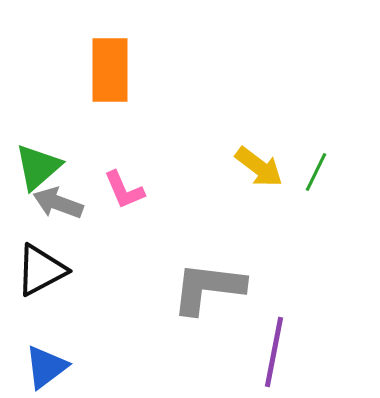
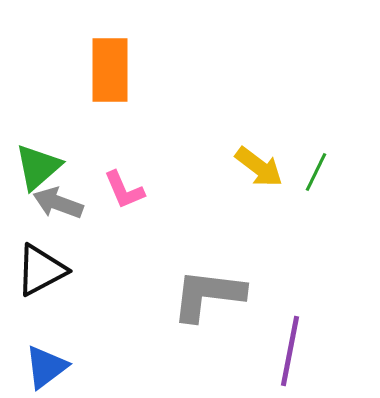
gray L-shape: moved 7 px down
purple line: moved 16 px right, 1 px up
